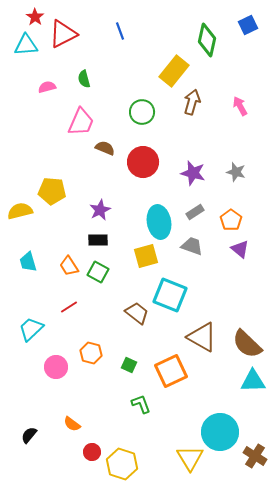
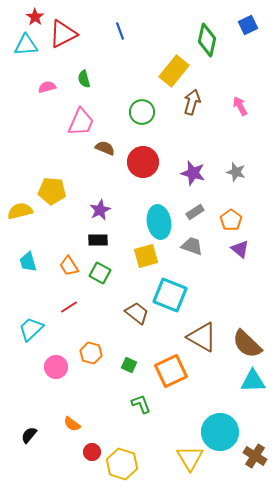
green square at (98, 272): moved 2 px right, 1 px down
